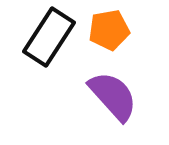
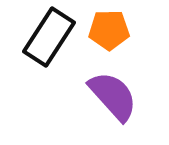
orange pentagon: rotated 9 degrees clockwise
